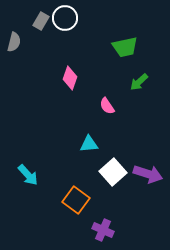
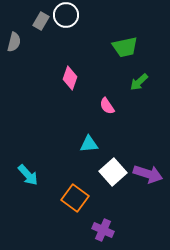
white circle: moved 1 px right, 3 px up
orange square: moved 1 px left, 2 px up
